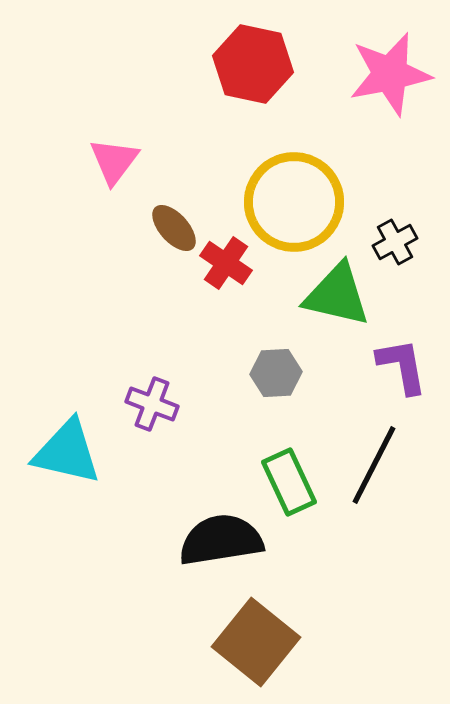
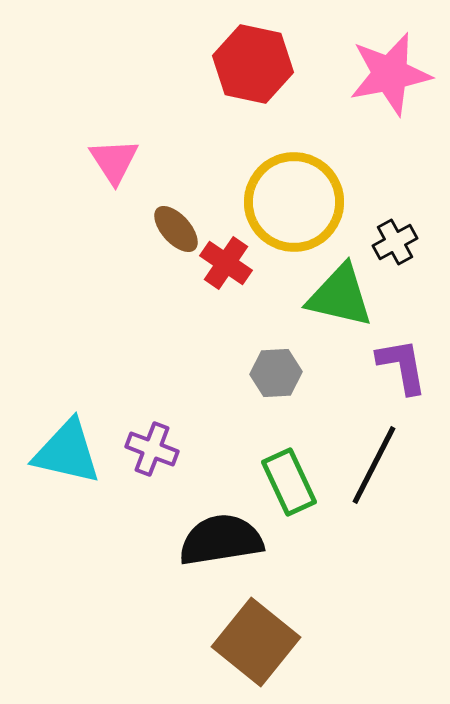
pink triangle: rotated 10 degrees counterclockwise
brown ellipse: moved 2 px right, 1 px down
green triangle: moved 3 px right, 1 px down
purple cross: moved 45 px down
